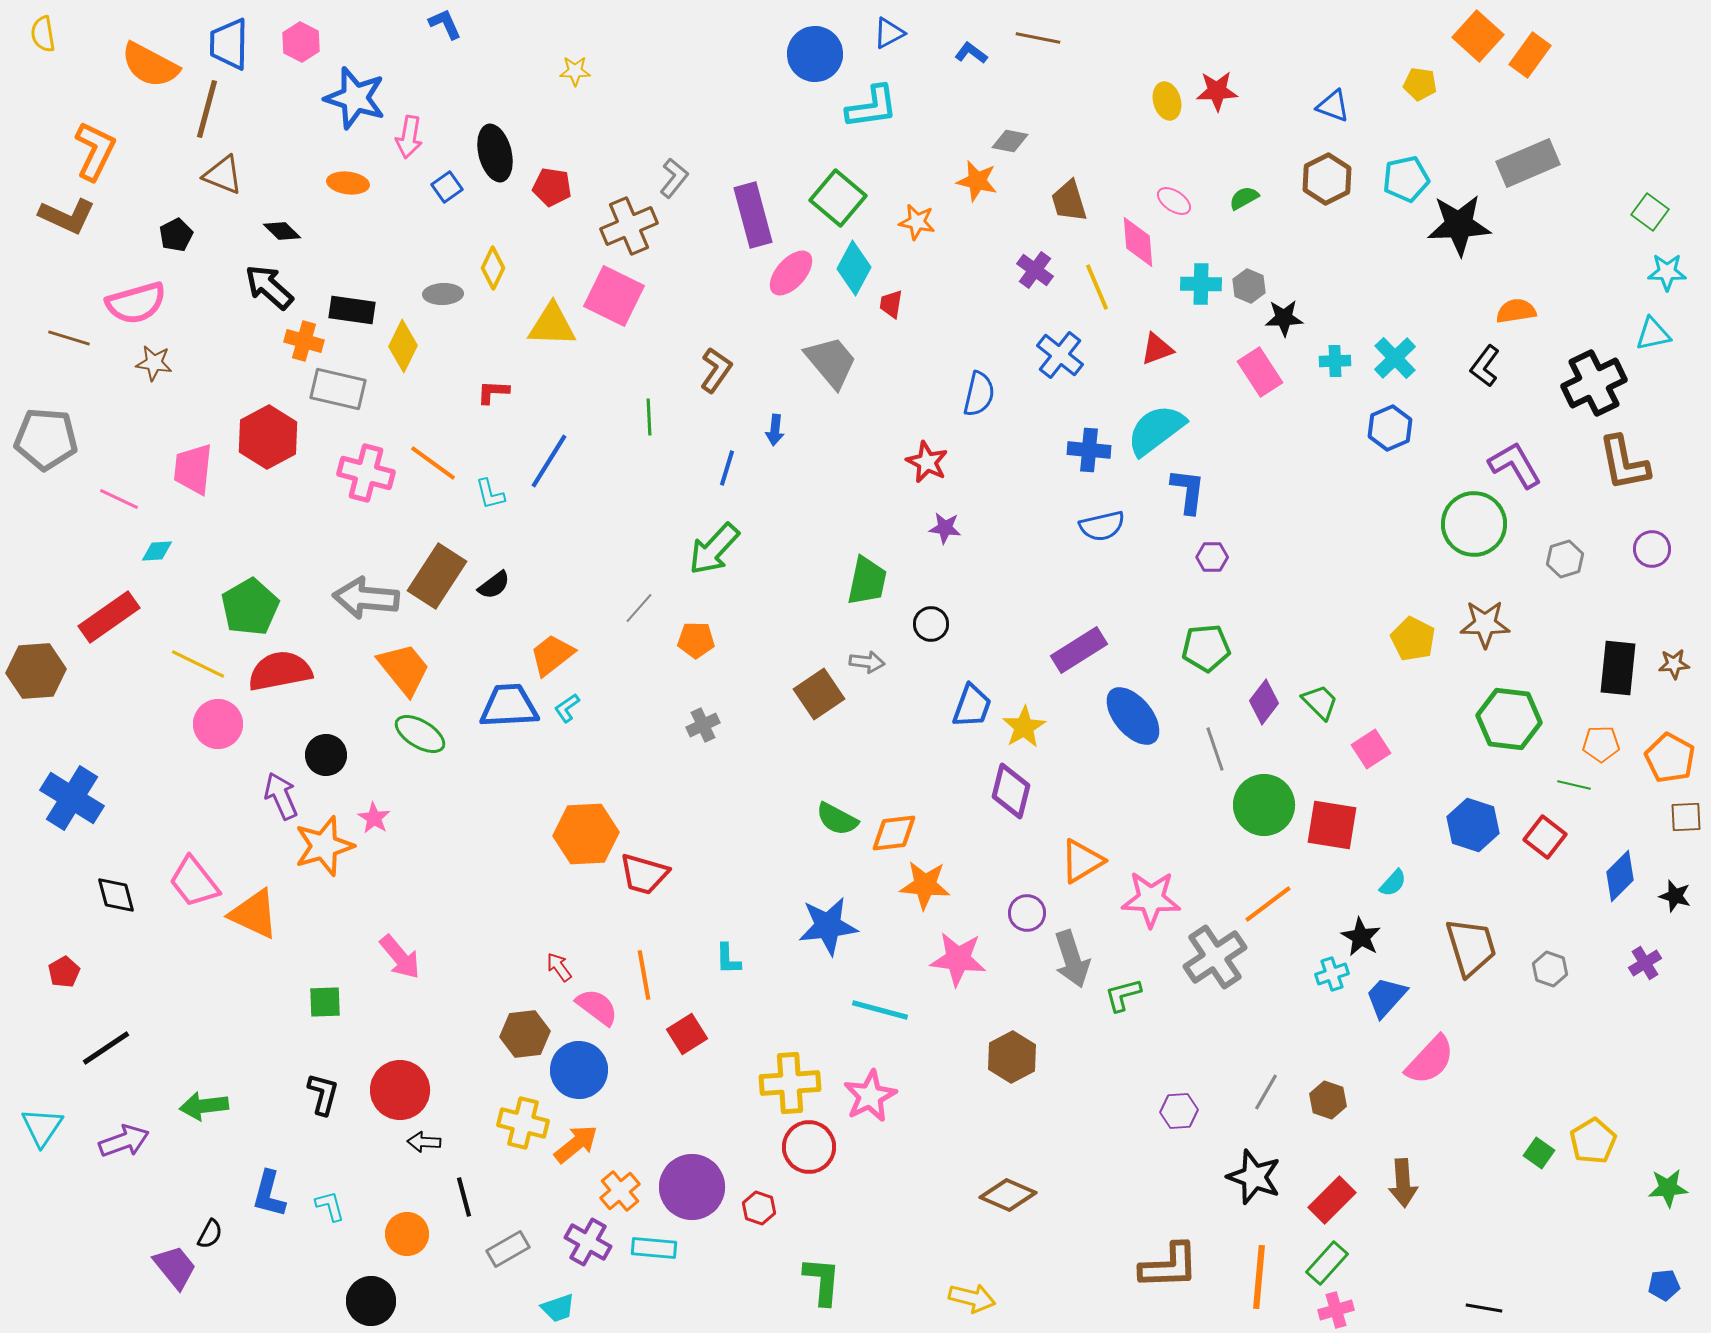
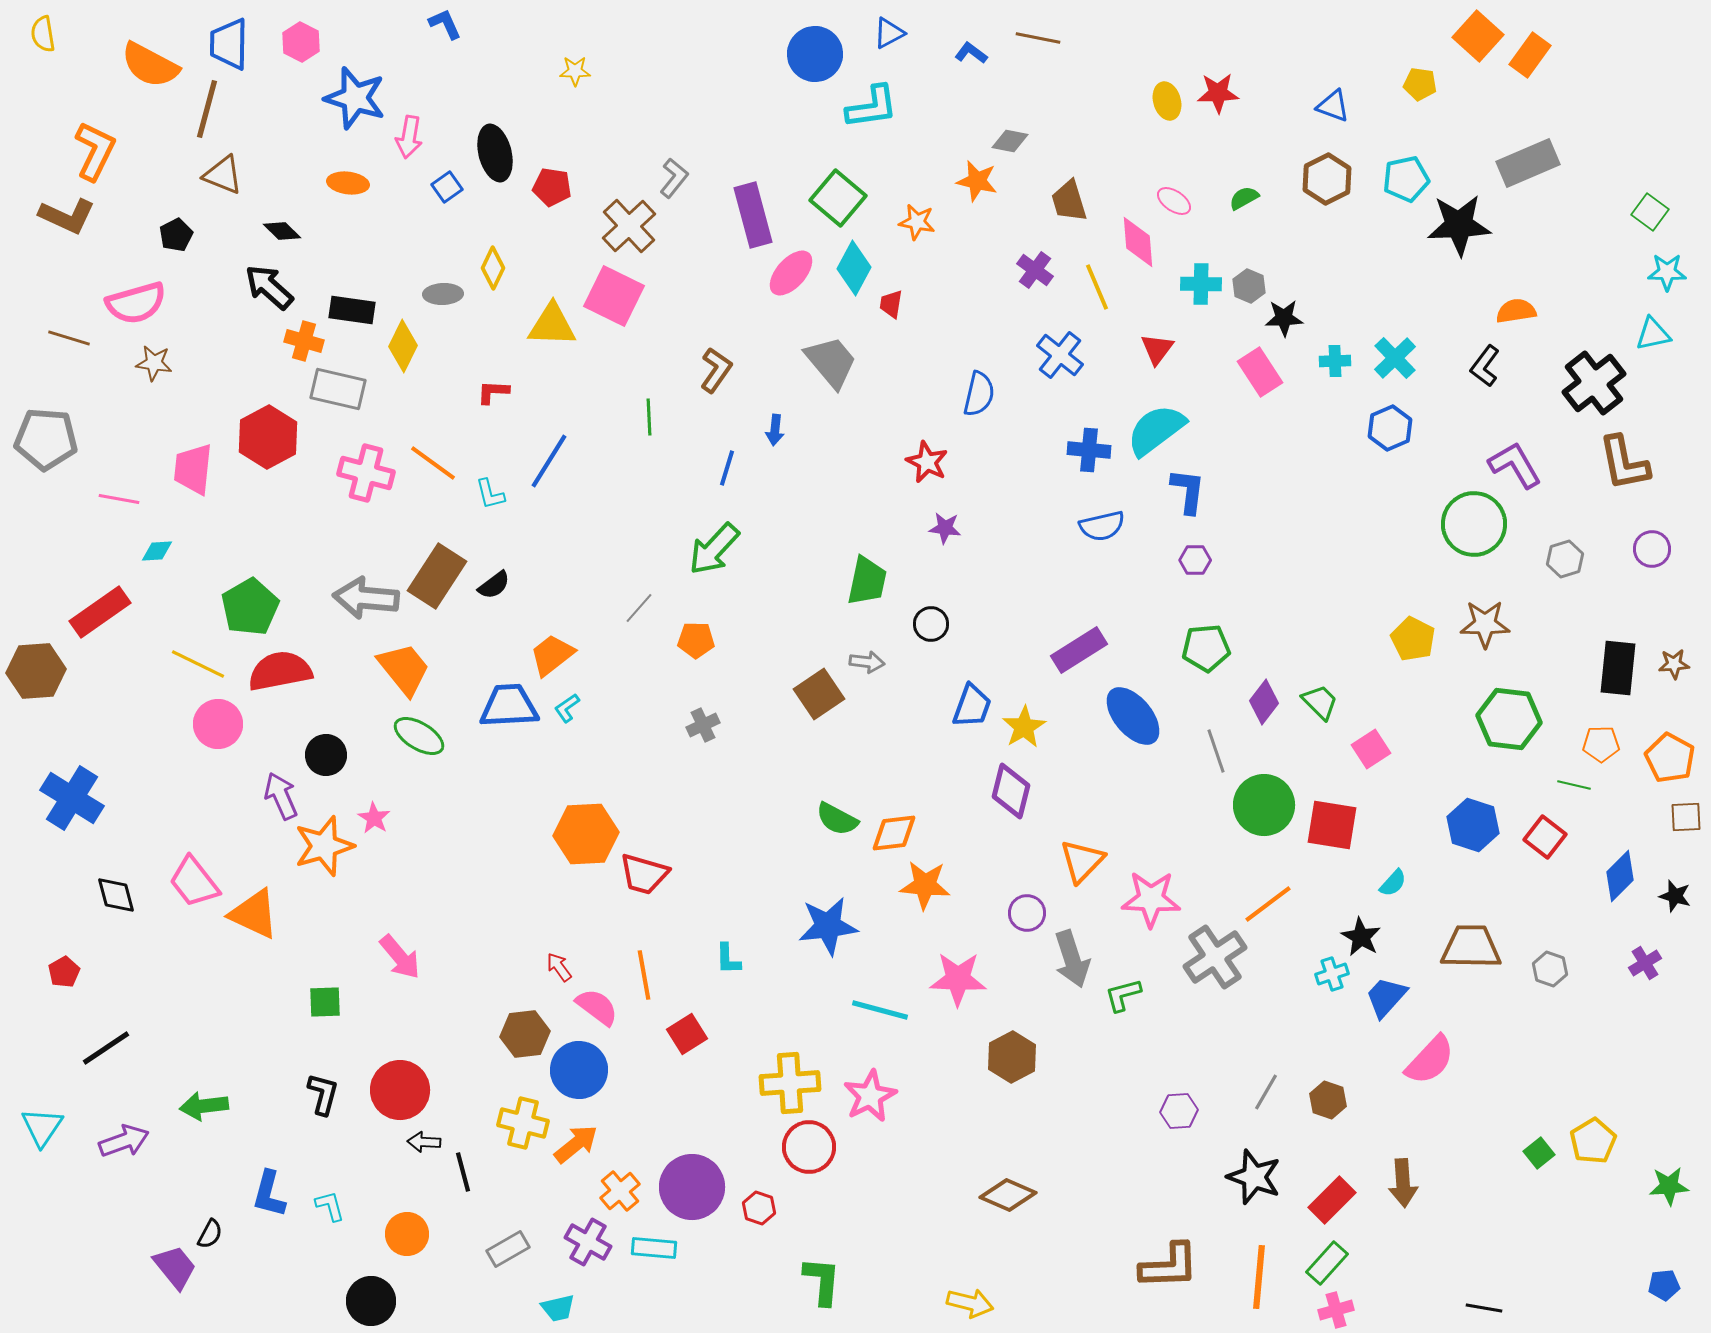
red star at (1217, 91): moved 1 px right, 2 px down
brown cross at (629, 226): rotated 20 degrees counterclockwise
red triangle at (1157, 349): rotated 33 degrees counterclockwise
black cross at (1594, 383): rotated 12 degrees counterclockwise
pink line at (119, 499): rotated 15 degrees counterclockwise
purple hexagon at (1212, 557): moved 17 px left, 3 px down
red rectangle at (109, 617): moved 9 px left, 5 px up
green ellipse at (420, 734): moved 1 px left, 2 px down
gray line at (1215, 749): moved 1 px right, 2 px down
orange triangle at (1082, 861): rotated 15 degrees counterclockwise
brown trapezoid at (1471, 947): rotated 72 degrees counterclockwise
pink star at (958, 959): moved 20 px down; rotated 4 degrees counterclockwise
green square at (1539, 1153): rotated 16 degrees clockwise
green star at (1668, 1188): moved 1 px right, 2 px up
black line at (464, 1197): moved 1 px left, 25 px up
yellow arrow at (972, 1298): moved 2 px left, 5 px down
cyan trapezoid at (558, 1308): rotated 6 degrees clockwise
